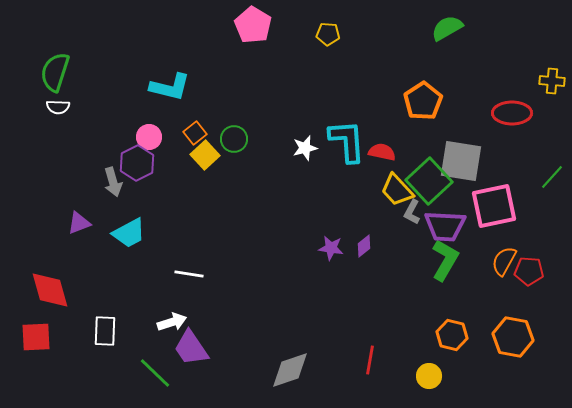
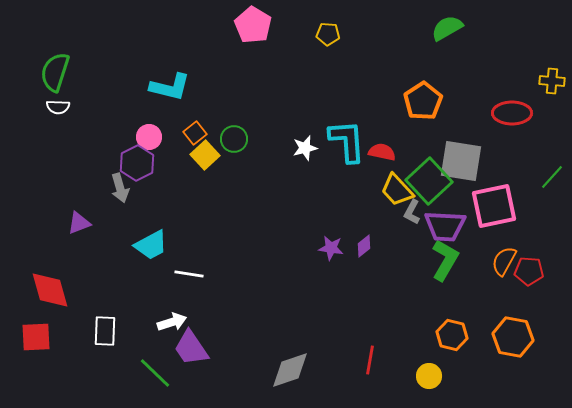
gray arrow at (113, 182): moved 7 px right, 6 px down
cyan trapezoid at (129, 233): moved 22 px right, 12 px down
